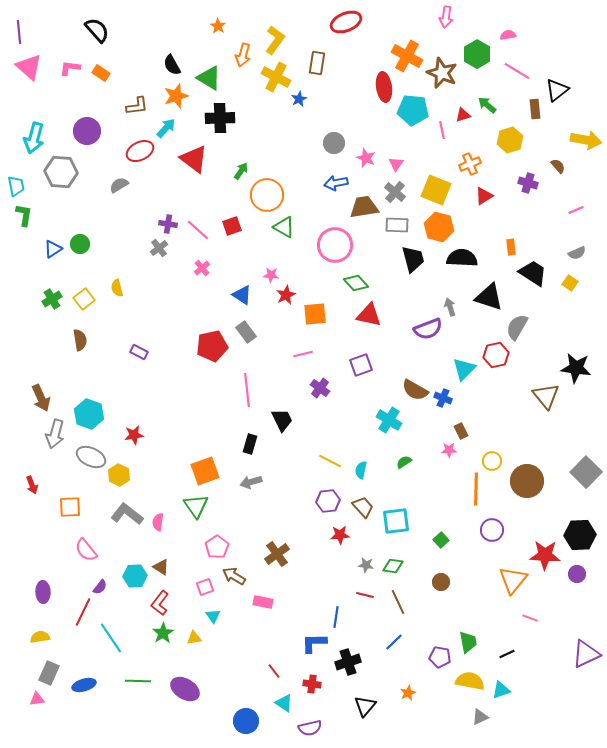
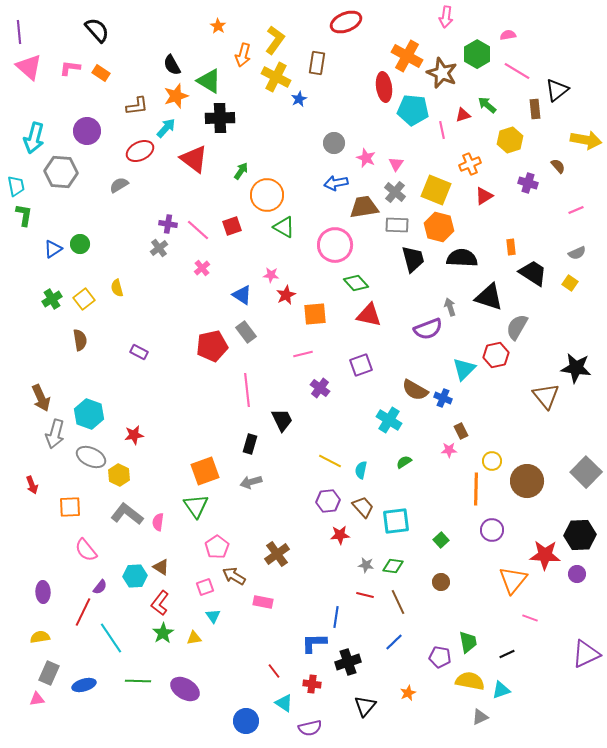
green triangle at (209, 78): moved 3 px down
